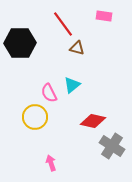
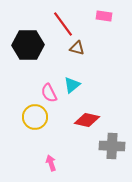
black hexagon: moved 8 px right, 2 px down
red diamond: moved 6 px left, 1 px up
gray cross: rotated 30 degrees counterclockwise
